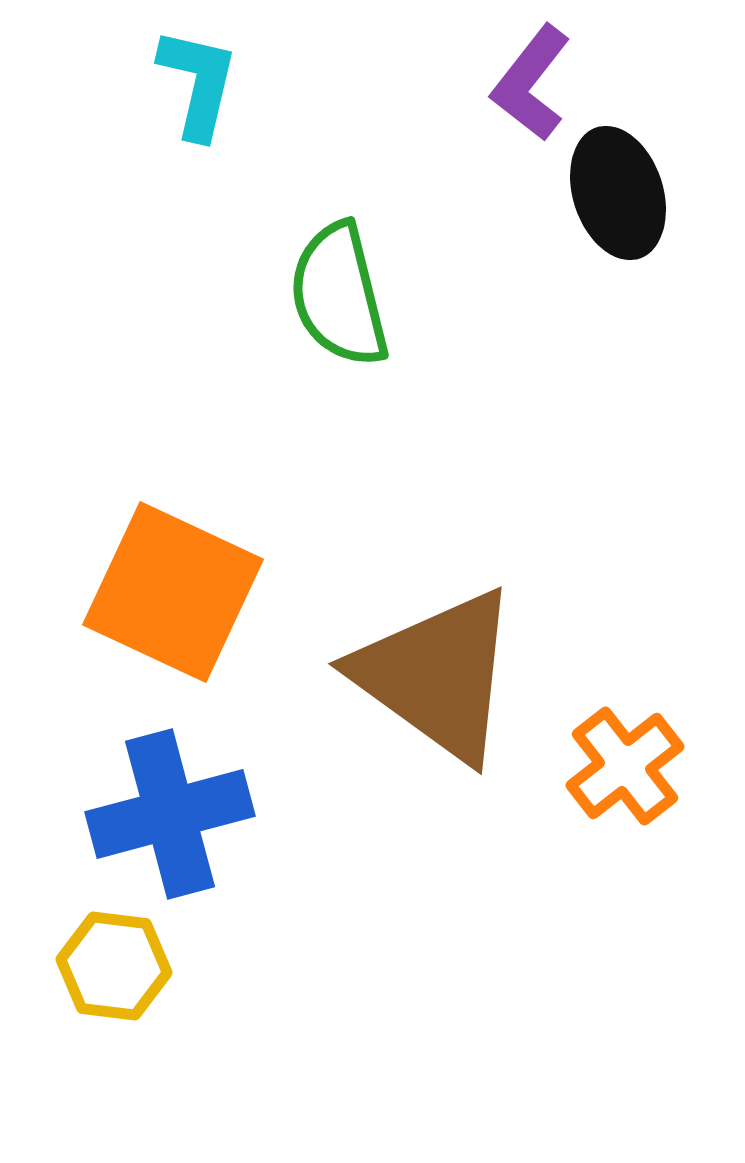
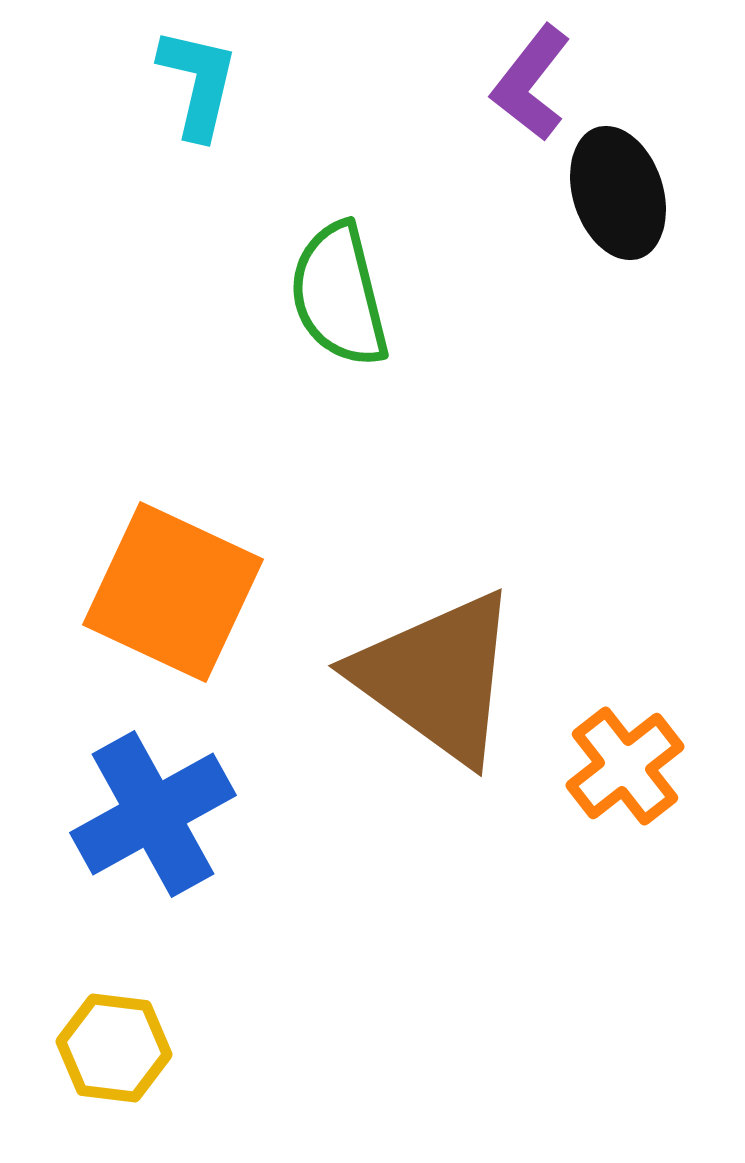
brown triangle: moved 2 px down
blue cross: moved 17 px left; rotated 14 degrees counterclockwise
yellow hexagon: moved 82 px down
